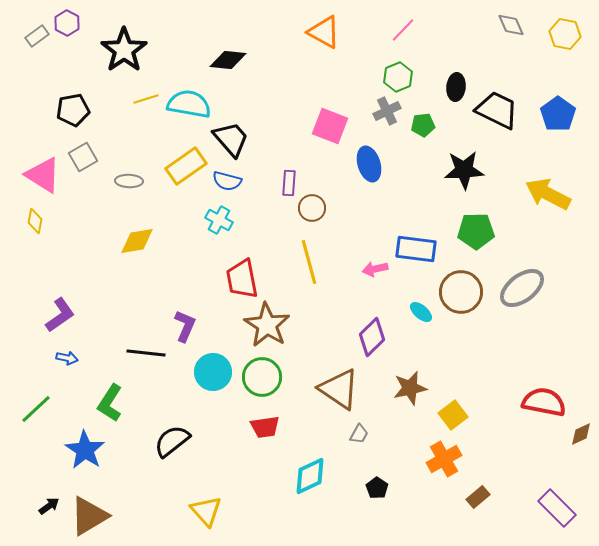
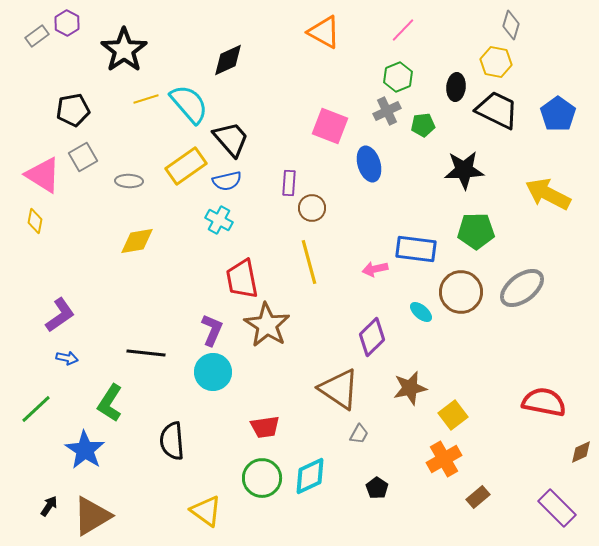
gray diamond at (511, 25): rotated 40 degrees clockwise
yellow hexagon at (565, 34): moved 69 px left, 28 px down
black diamond at (228, 60): rotated 30 degrees counterclockwise
cyan semicircle at (189, 104): rotated 39 degrees clockwise
blue semicircle at (227, 181): rotated 28 degrees counterclockwise
purple L-shape at (185, 326): moved 27 px right, 4 px down
green circle at (262, 377): moved 101 px down
brown diamond at (581, 434): moved 18 px down
black semicircle at (172, 441): rotated 57 degrees counterclockwise
black arrow at (49, 506): rotated 20 degrees counterclockwise
yellow triangle at (206, 511): rotated 12 degrees counterclockwise
brown triangle at (89, 516): moved 3 px right
